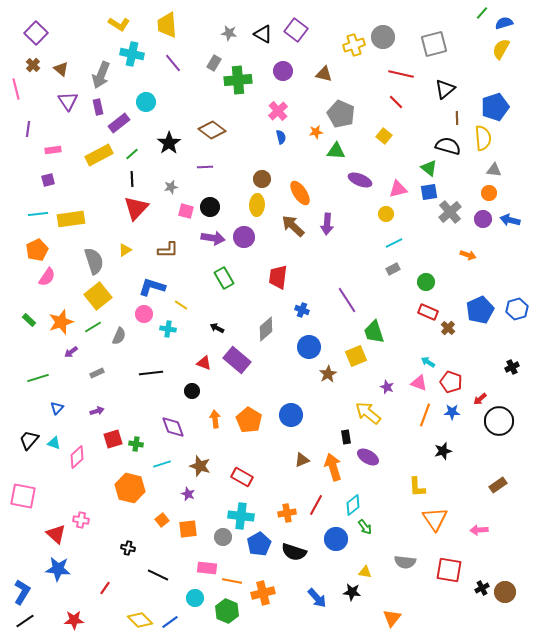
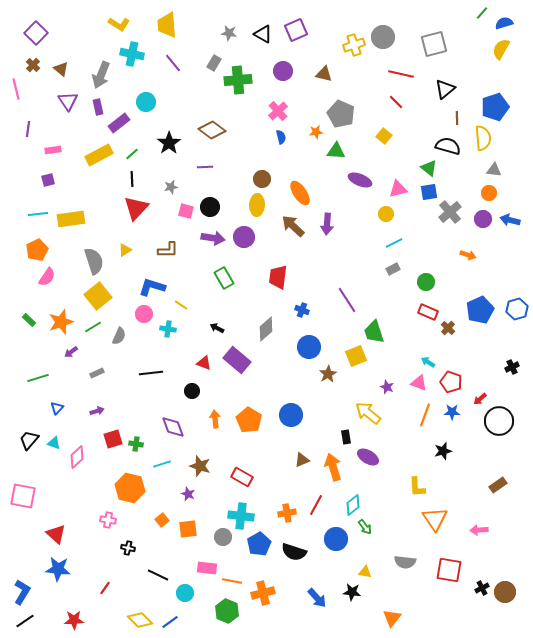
purple square at (296, 30): rotated 30 degrees clockwise
pink cross at (81, 520): moved 27 px right
cyan circle at (195, 598): moved 10 px left, 5 px up
